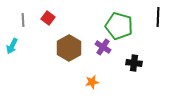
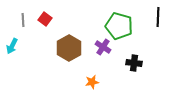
red square: moved 3 px left, 1 px down
